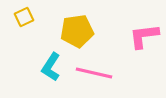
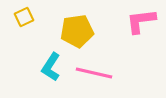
pink L-shape: moved 3 px left, 15 px up
